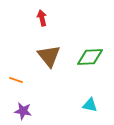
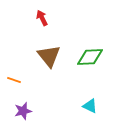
red arrow: rotated 14 degrees counterclockwise
orange line: moved 2 px left
cyan triangle: moved 1 px down; rotated 14 degrees clockwise
purple star: rotated 24 degrees counterclockwise
